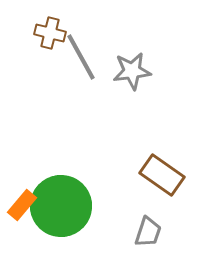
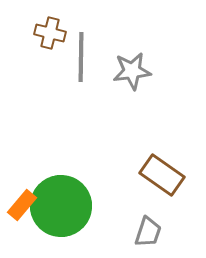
gray line: rotated 30 degrees clockwise
